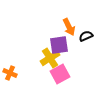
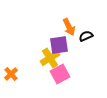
orange cross: moved 1 px right, 1 px down; rotated 24 degrees clockwise
